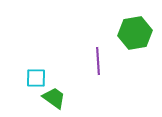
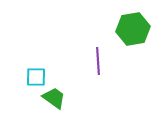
green hexagon: moved 2 px left, 4 px up
cyan square: moved 1 px up
